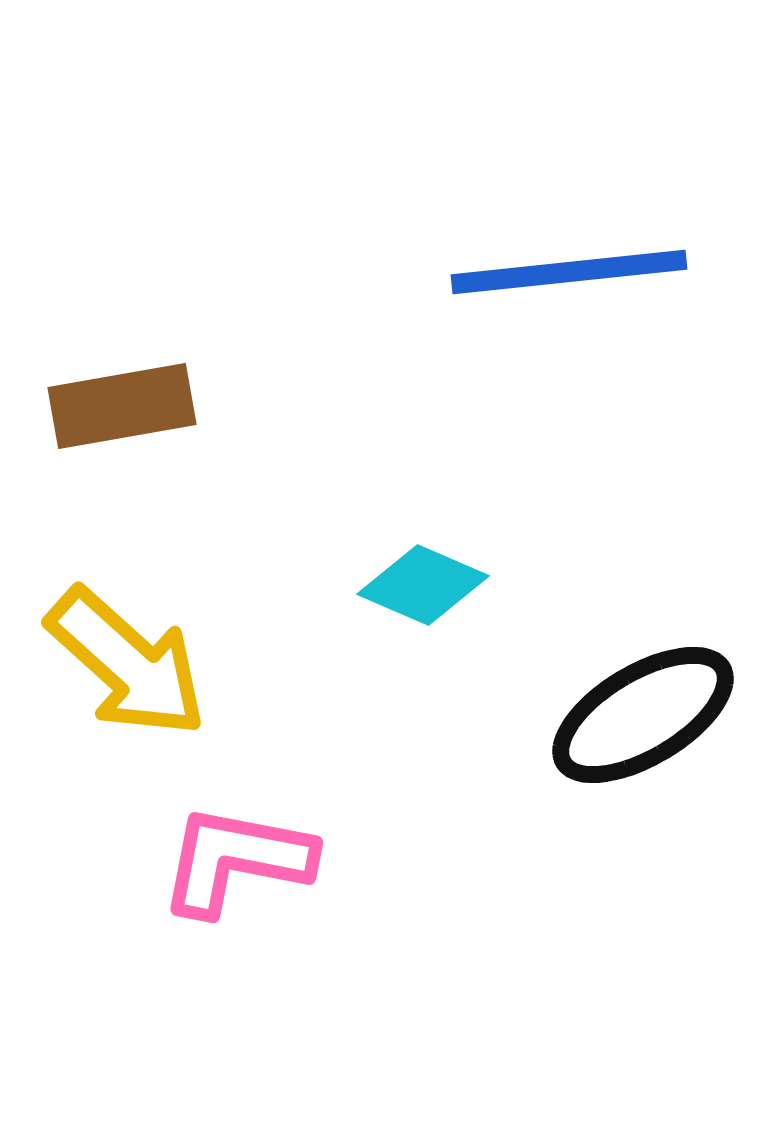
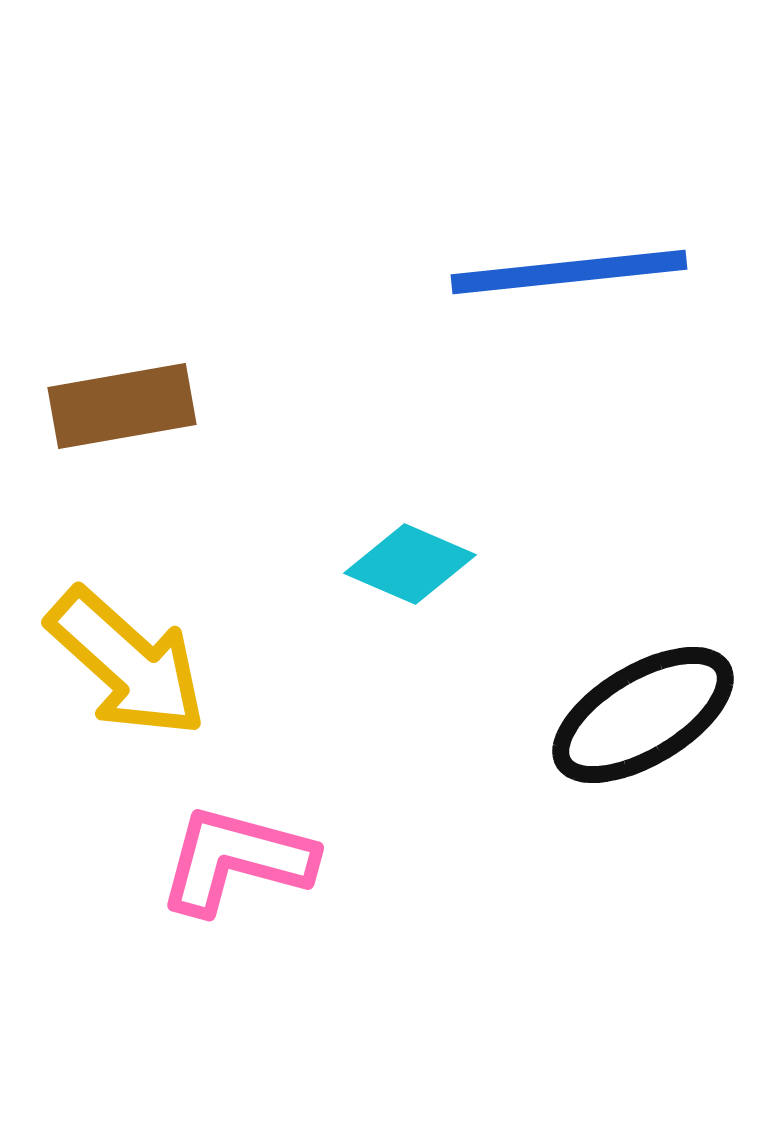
cyan diamond: moved 13 px left, 21 px up
pink L-shape: rotated 4 degrees clockwise
